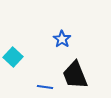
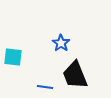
blue star: moved 1 px left, 4 px down
cyan square: rotated 36 degrees counterclockwise
